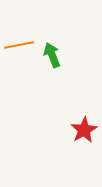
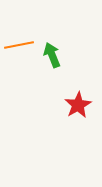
red star: moved 6 px left, 25 px up
